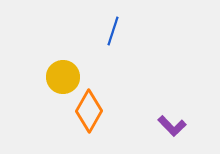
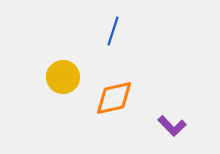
orange diamond: moved 25 px right, 13 px up; rotated 48 degrees clockwise
